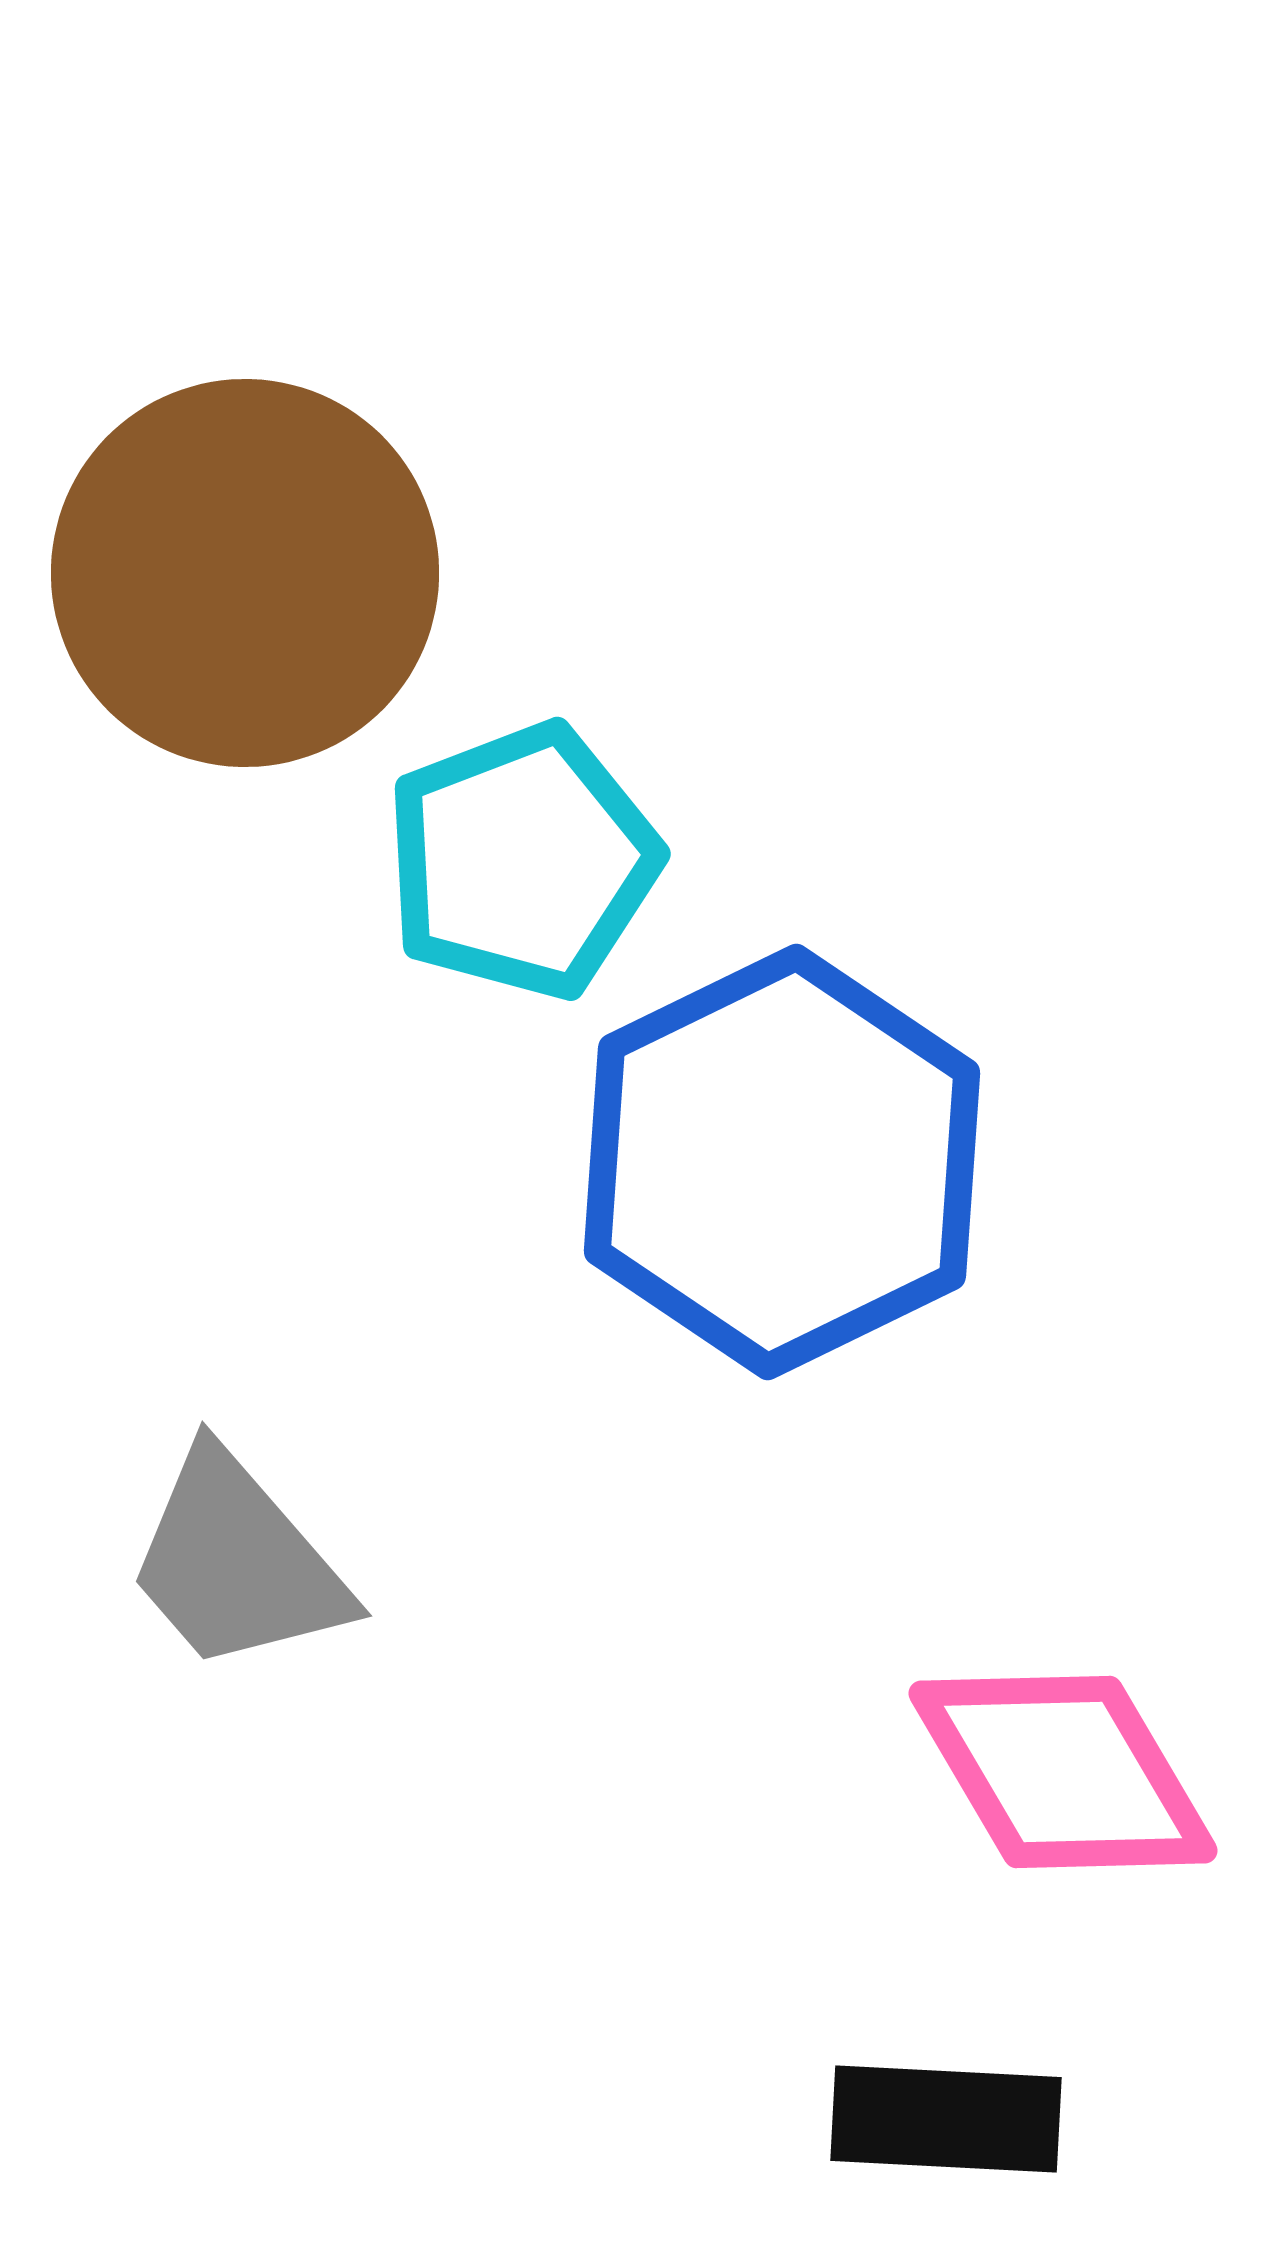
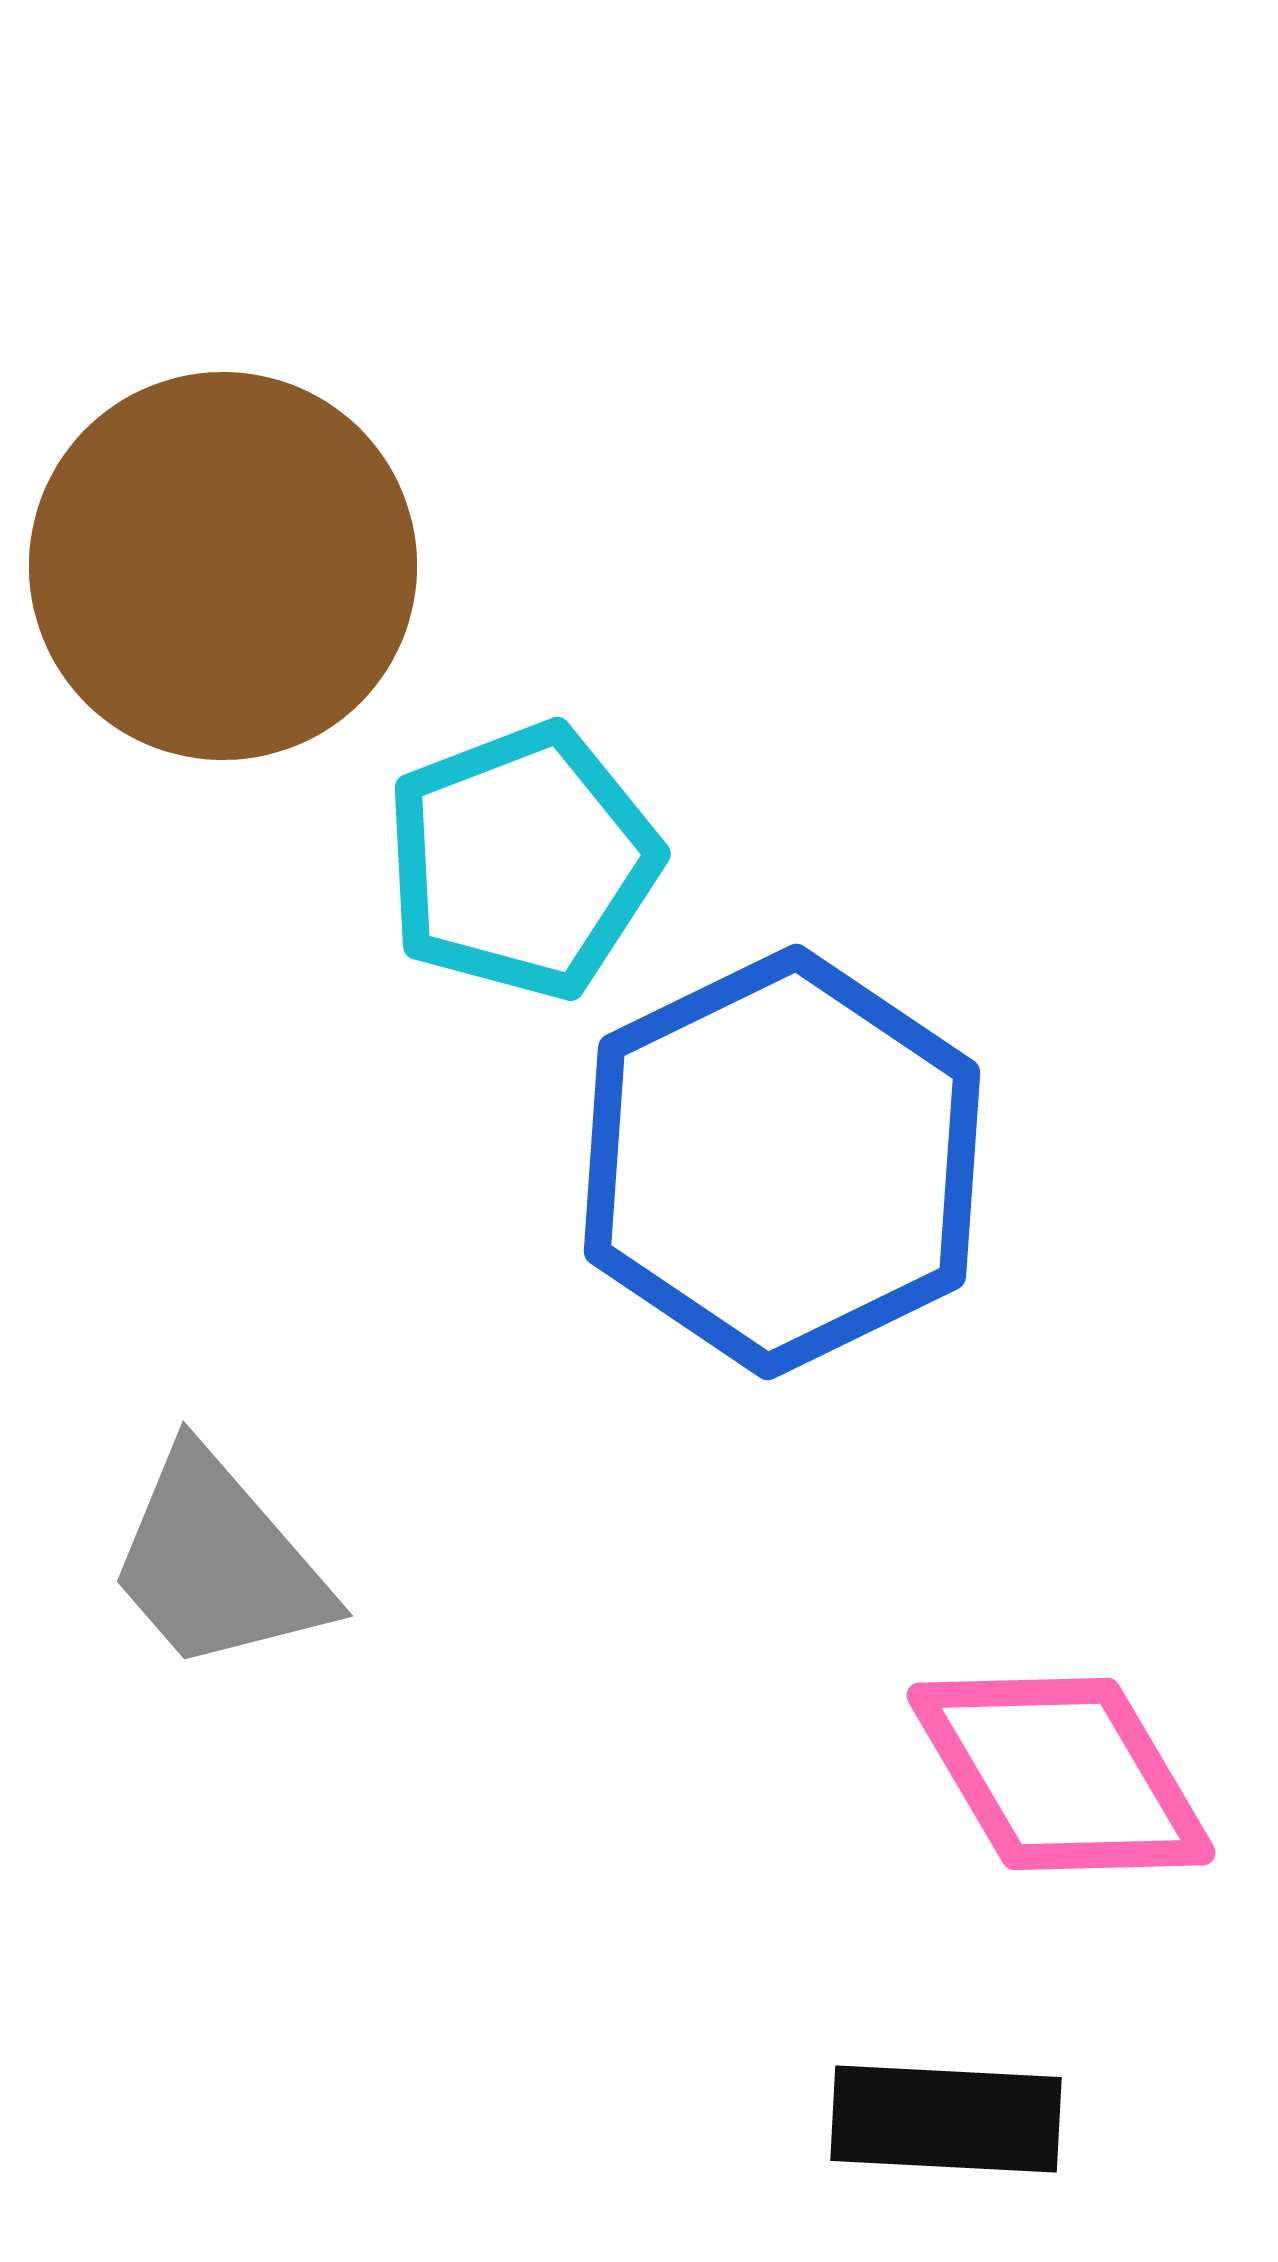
brown circle: moved 22 px left, 7 px up
gray trapezoid: moved 19 px left
pink diamond: moved 2 px left, 2 px down
